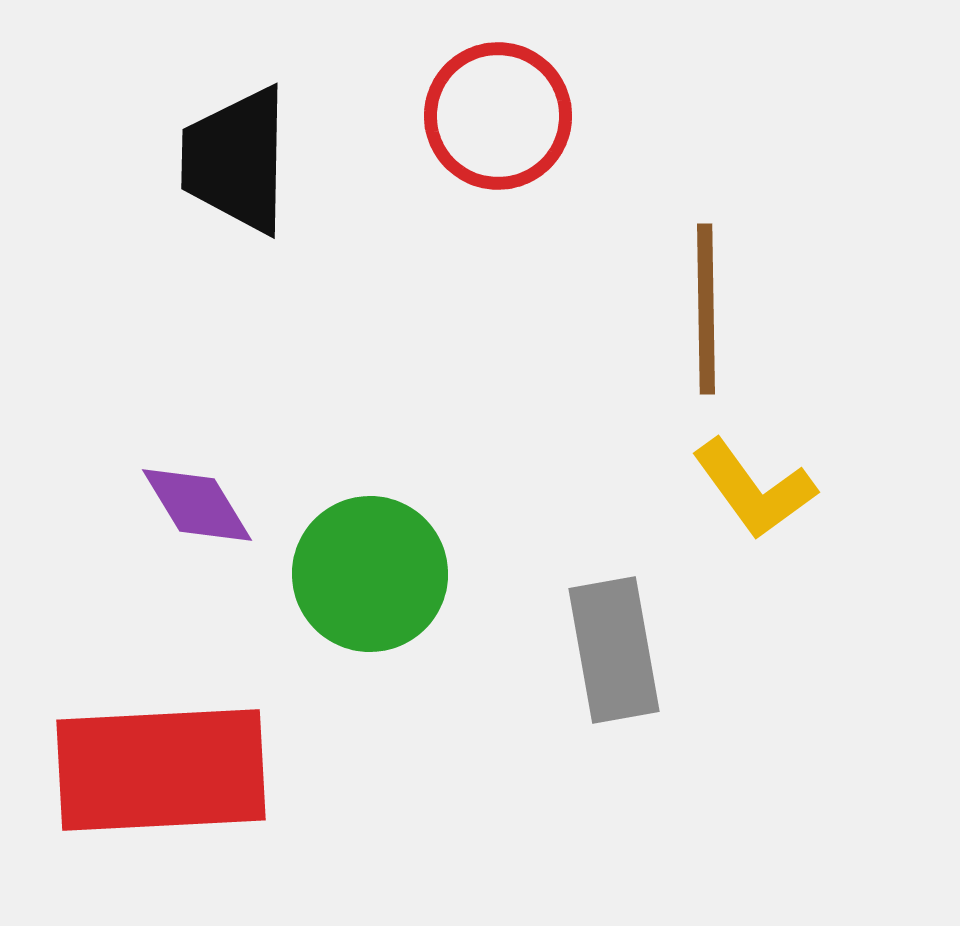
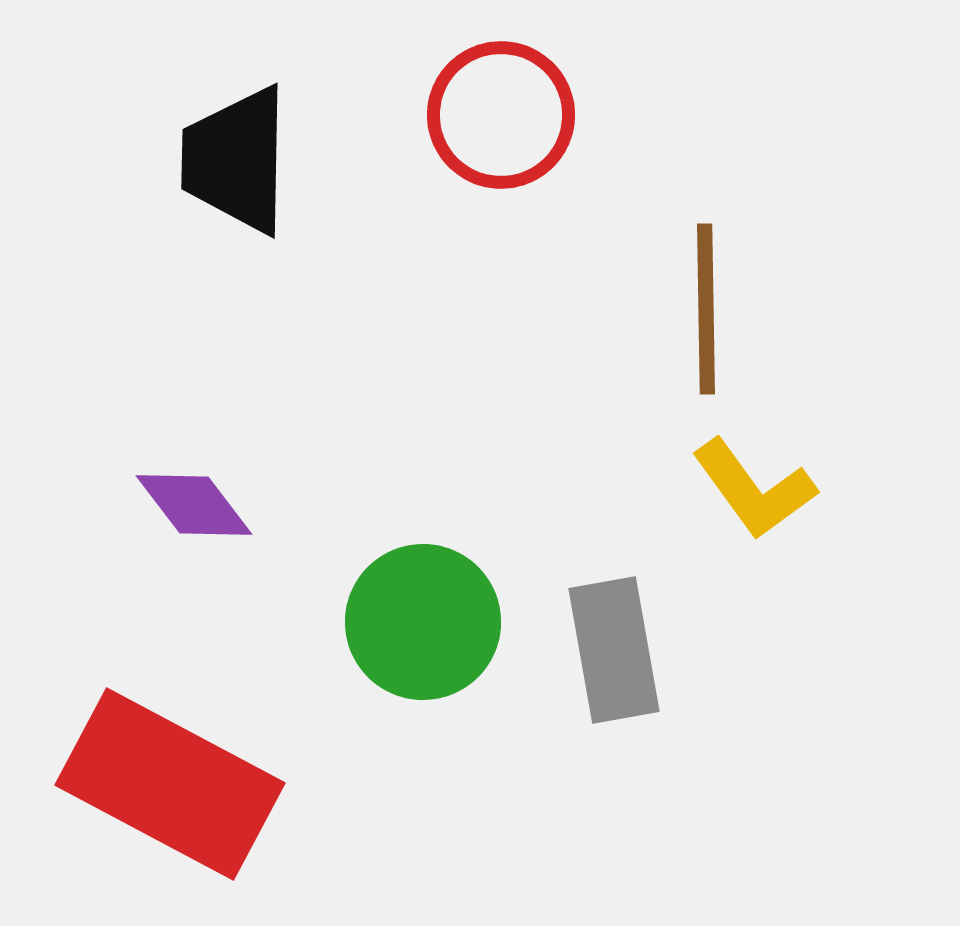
red circle: moved 3 px right, 1 px up
purple diamond: moved 3 px left; rotated 6 degrees counterclockwise
green circle: moved 53 px right, 48 px down
red rectangle: moved 9 px right, 14 px down; rotated 31 degrees clockwise
